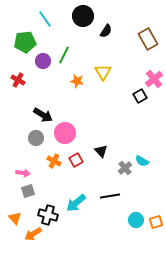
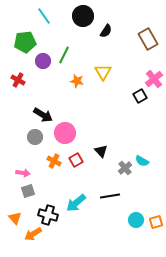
cyan line: moved 1 px left, 3 px up
gray circle: moved 1 px left, 1 px up
